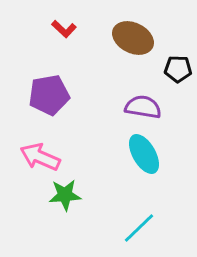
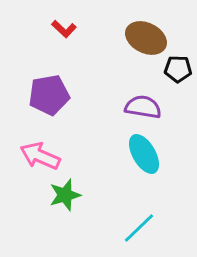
brown ellipse: moved 13 px right
pink arrow: moved 1 px up
green star: rotated 12 degrees counterclockwise
